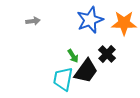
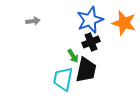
orange star: rotated 15 degrees clockwise
black cross: moved 16 px left, 12 px up; rotated 24 degrees clockwise
black trapezoid: moved 1 px up; rotated 24 degrees counterclockwise
